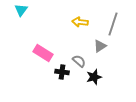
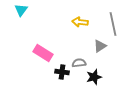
gray line: rotated 30 degrees counterclockwise
gray semicircle: moved 2 px down; rotated 48 degrees counterclockwise
